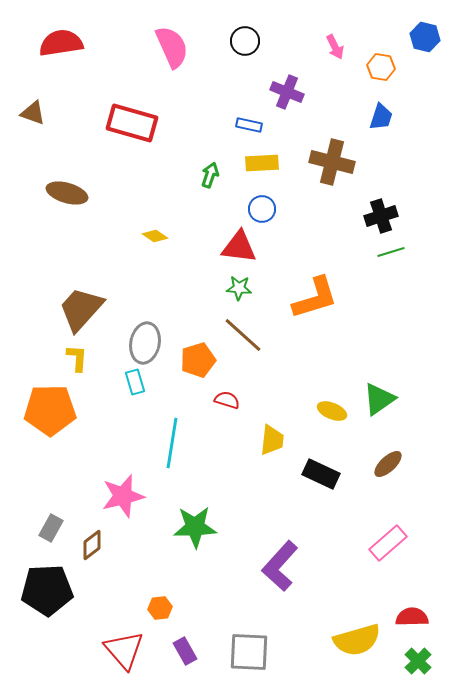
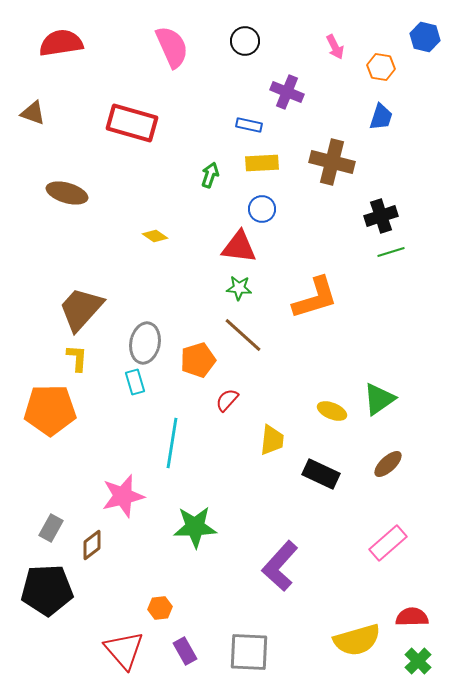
red semicircle at (227, 400): rotated 65 degrees counterclockwise
